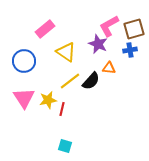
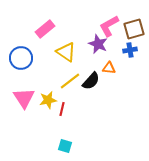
blue circle: moved 3 px left, 3 px up
